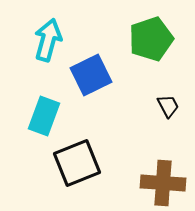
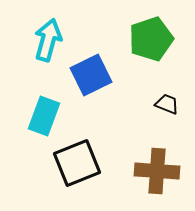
black trapezoid: moved 1 px left, 2 px up; rotated 40 degrees counterclockwise
brown cross: moved 6 px left, 12 px up
